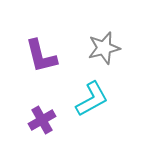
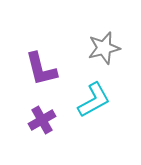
purple L-shape: moved 13 px down
cyan L-shape: moved 2 px right, 1 px down
